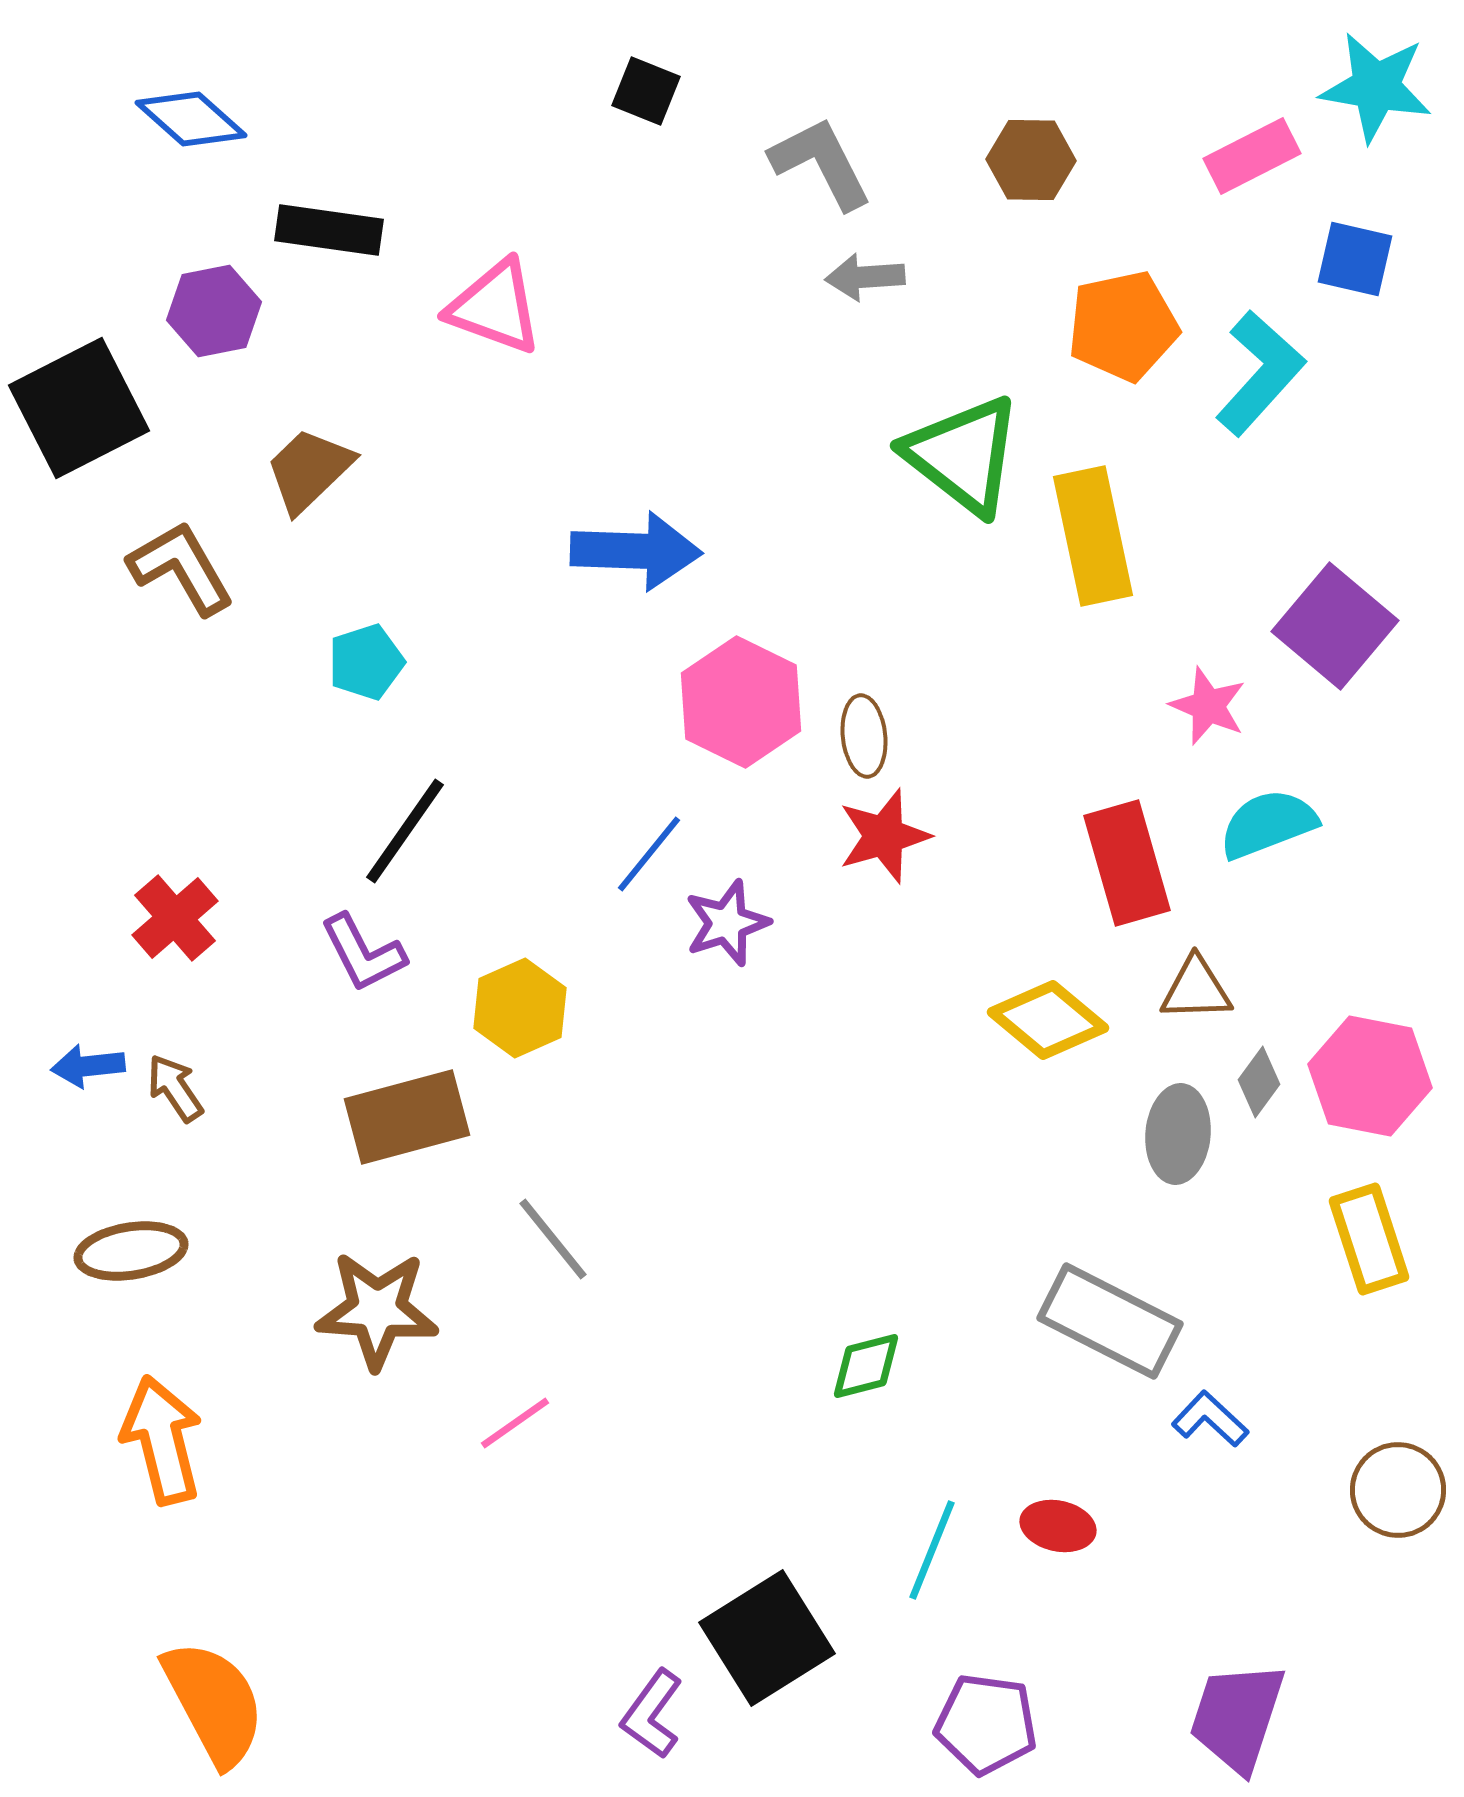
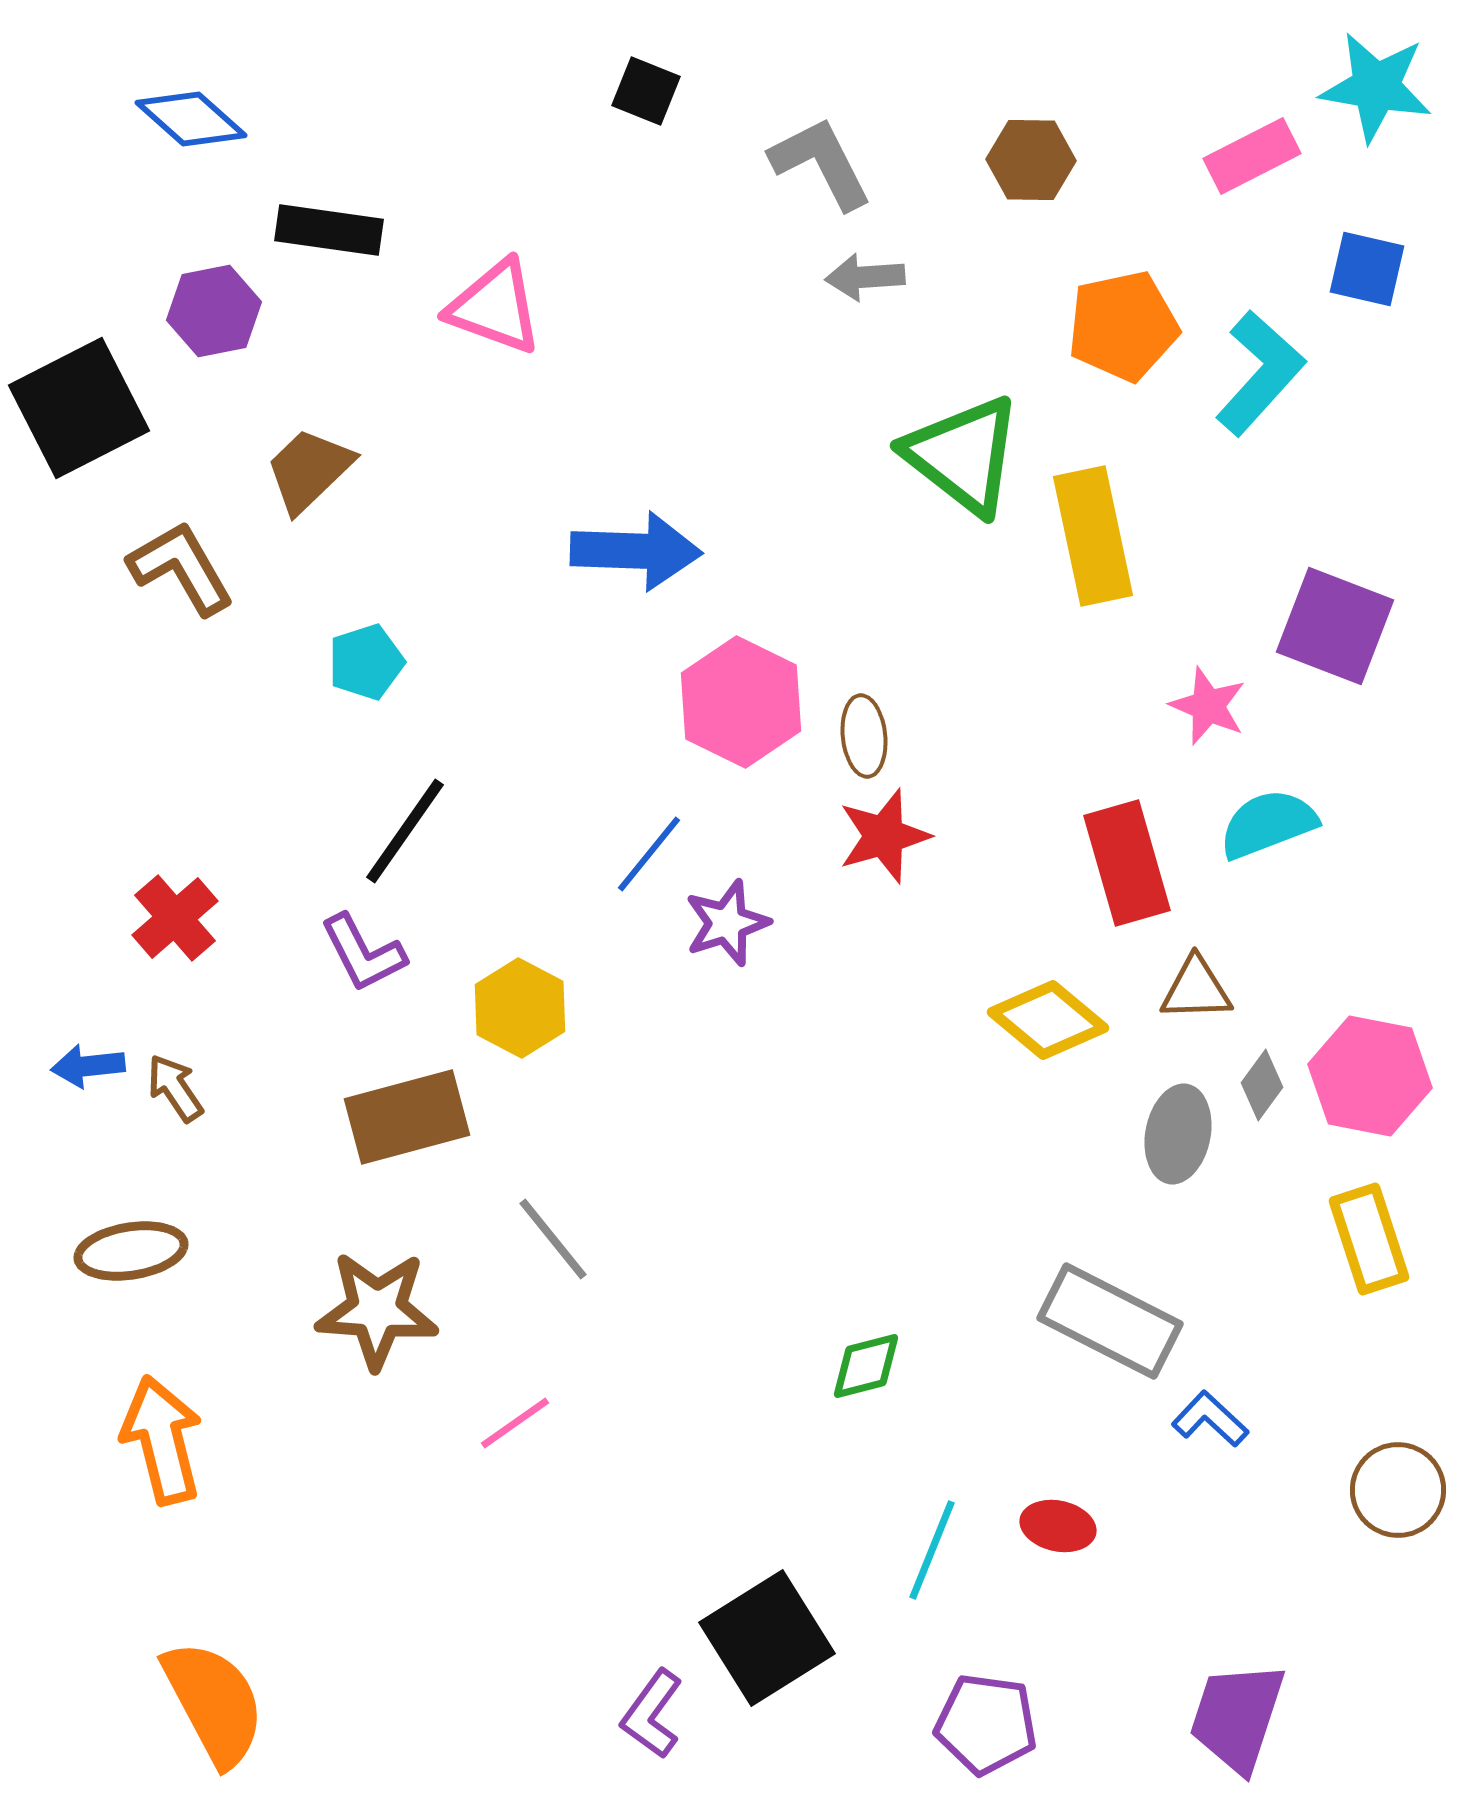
blue square at (1355, 259): moved 12 px right, 10 px down
purple square at (1335, 626): rotated 19 degrees counterclockwise
yellow hexagon at (520, 1008): rotated 8 degrees counterclockwise
gray diamond at (1259, 1082): moved 3 px right, 3 px down
gray ellipse at (1178, 1134): rotated 6 degrees clockwise
